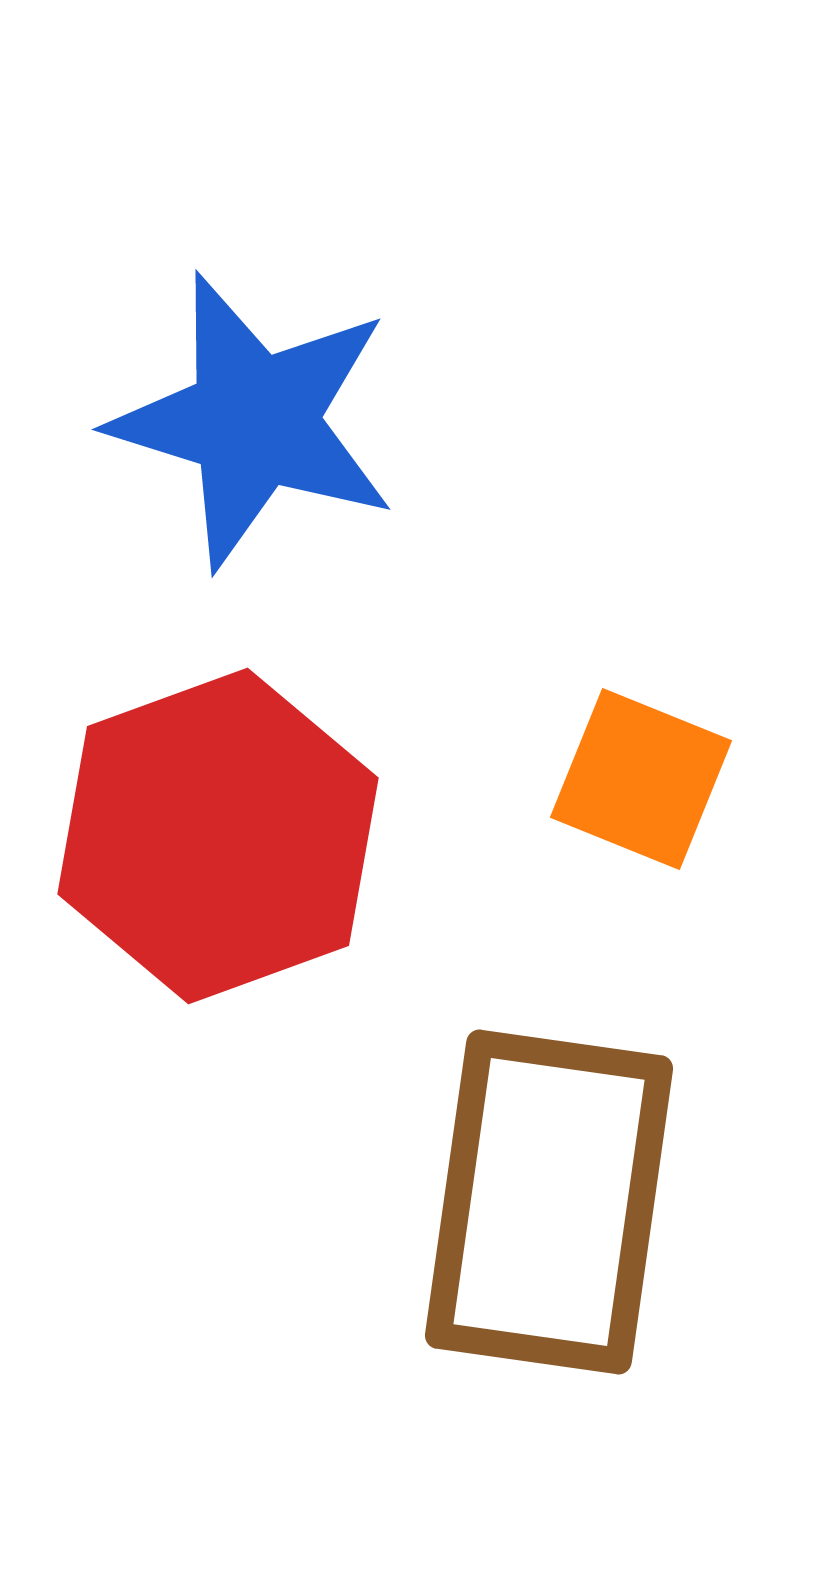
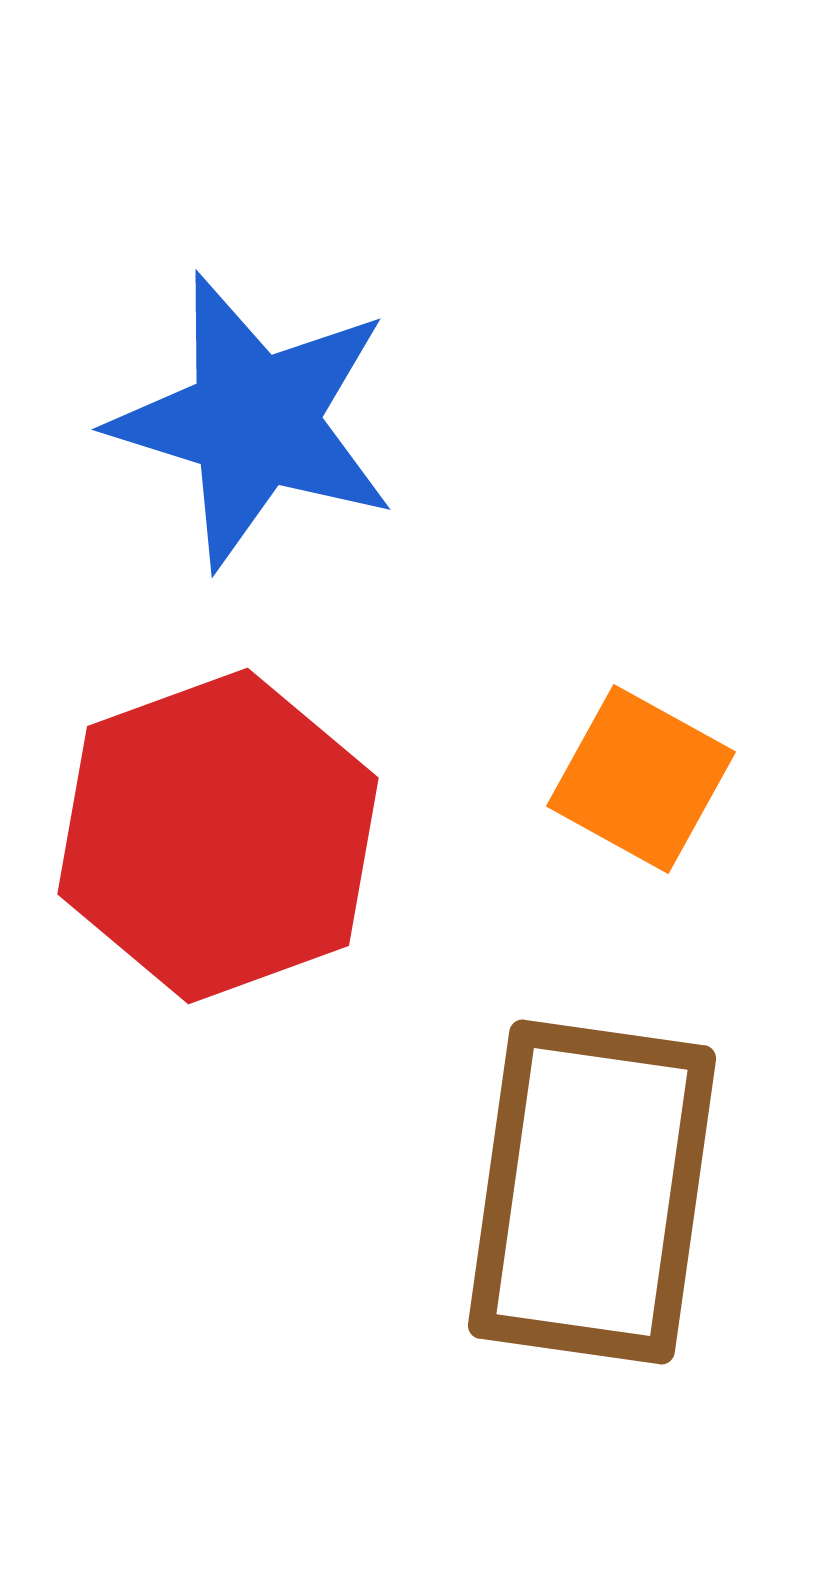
orange square: rotated 7 degrees clockwise
brown rectangle: moved 43 px right, 10 px up
